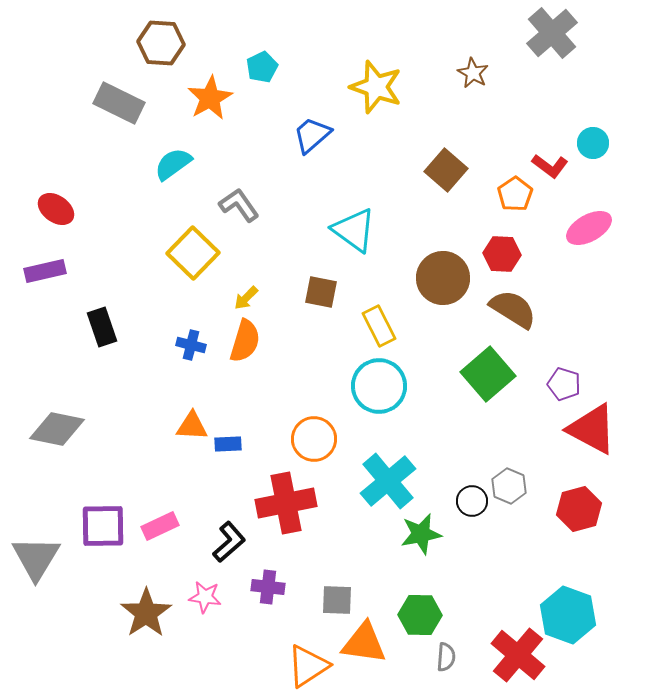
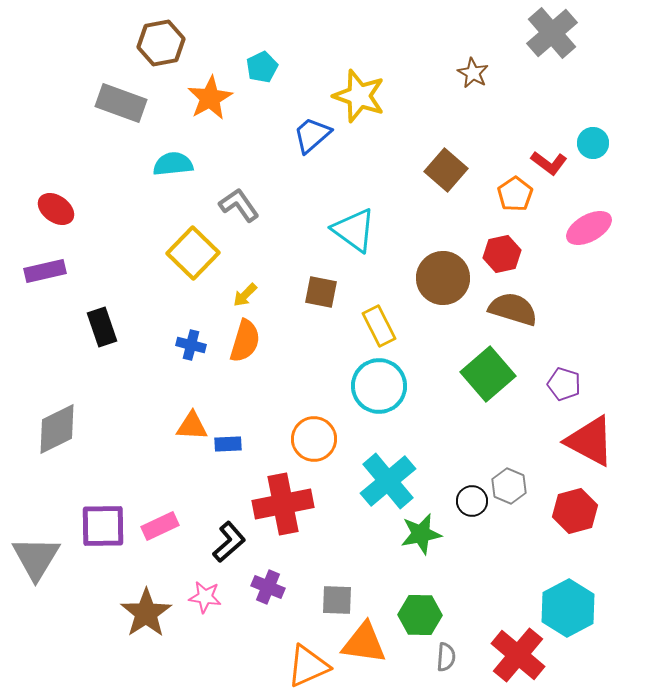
brown hexagon at (161, 43): rotated 15 degrees counterclockwise
yellow star at (376, 87): moved 17 px left, 9 px down
gray rectangle at (119, 103): moved 2 px right; rotated 6 degrees counterclockwise
cyan semicircle at (173, 164): rotated 30 degrees clockwise
red L-shape at (550, 166): moved 1 px left, 3 px up
red hexagon at (502, 254): rotated 15 degrees counterclockwise
yellow arrow at (246, 298): moved 1 px left, 3 px up
brown semicircle at (513, 309): rotated 15 degrees counterclockwise
gray diamond at (57, 429): rotated 38 degrees counterclockwise
red triangle at (592, 429): moved 2 px left, 12 px down
red cross at (286, 503): moved 3 px left, 1 px down
red hexagon at (579, 509): moved 4 px left, 2 px down
purple cross at (268, 587): rotated 16 degrees clockwise
cyan hexagon at (568, 615): moved 7 px up; rotated 12 degrees clockwise
orange triangle at (308, 666): rotated 9 degrees clockwise
